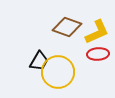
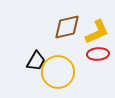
brown diamond: rotated 32 degrees counterclockwise
black trapezoid: moved 3 px left
